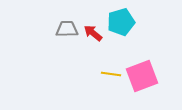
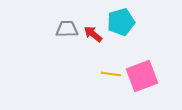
red arrow: moved 1 px down
